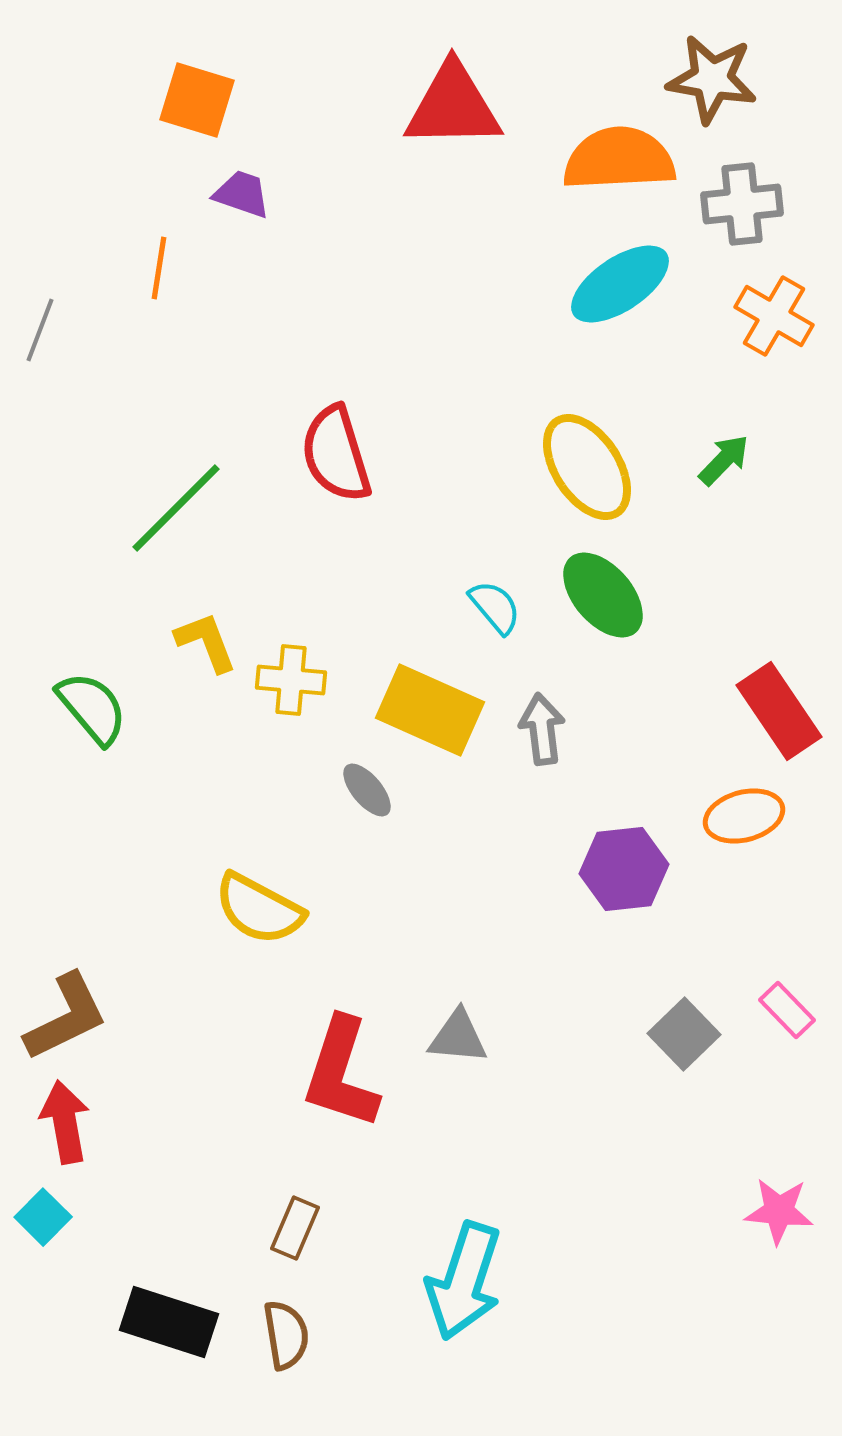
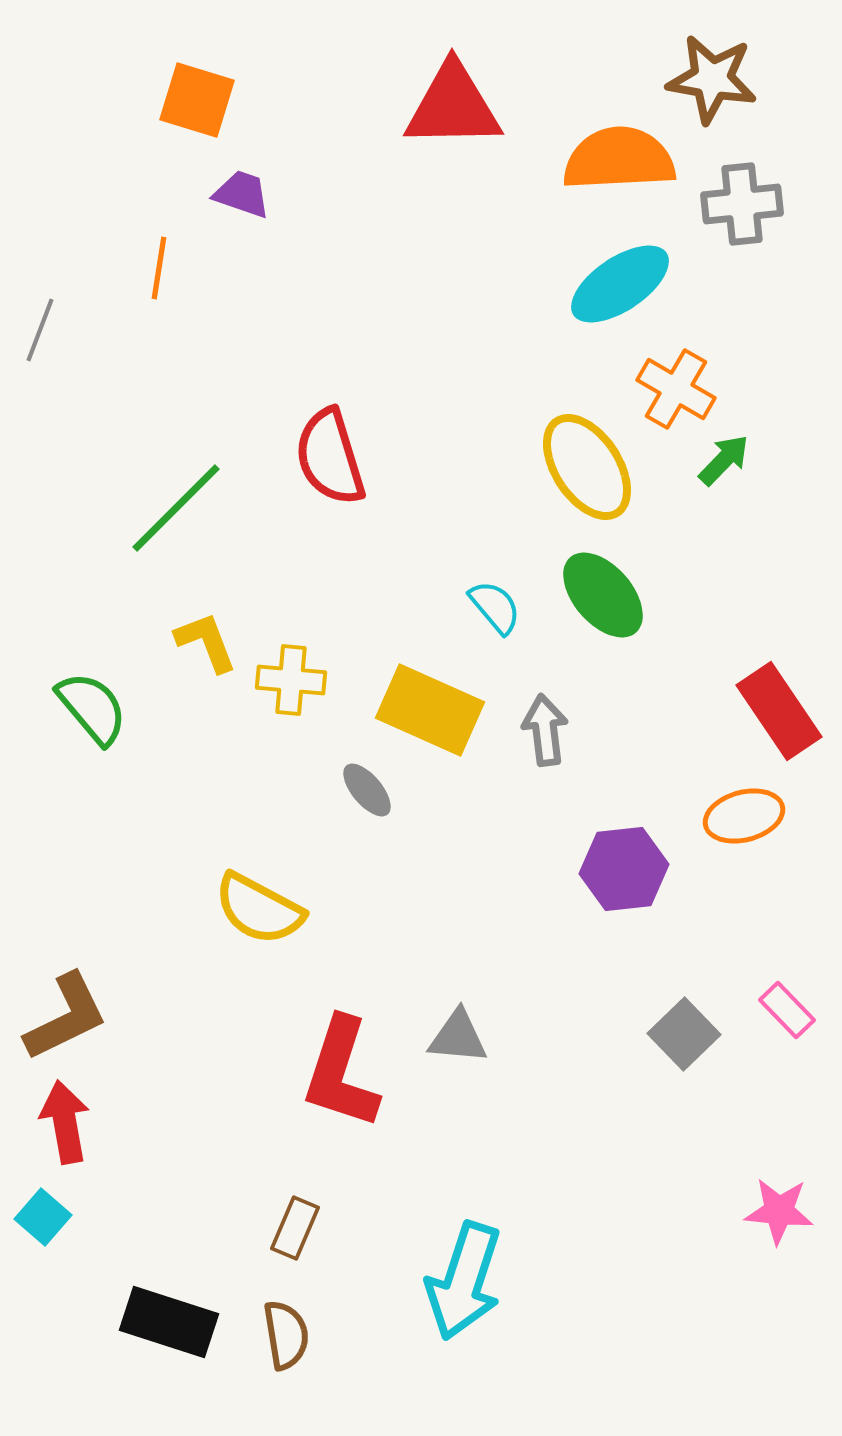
orange cross: moved 98 px left, 73 px down
red semicircle: moved 6 px left, 3 px down
gray arrow: moved 3 px right, 1 px down
cyan square: rotated 4 degrees counterclockwise
